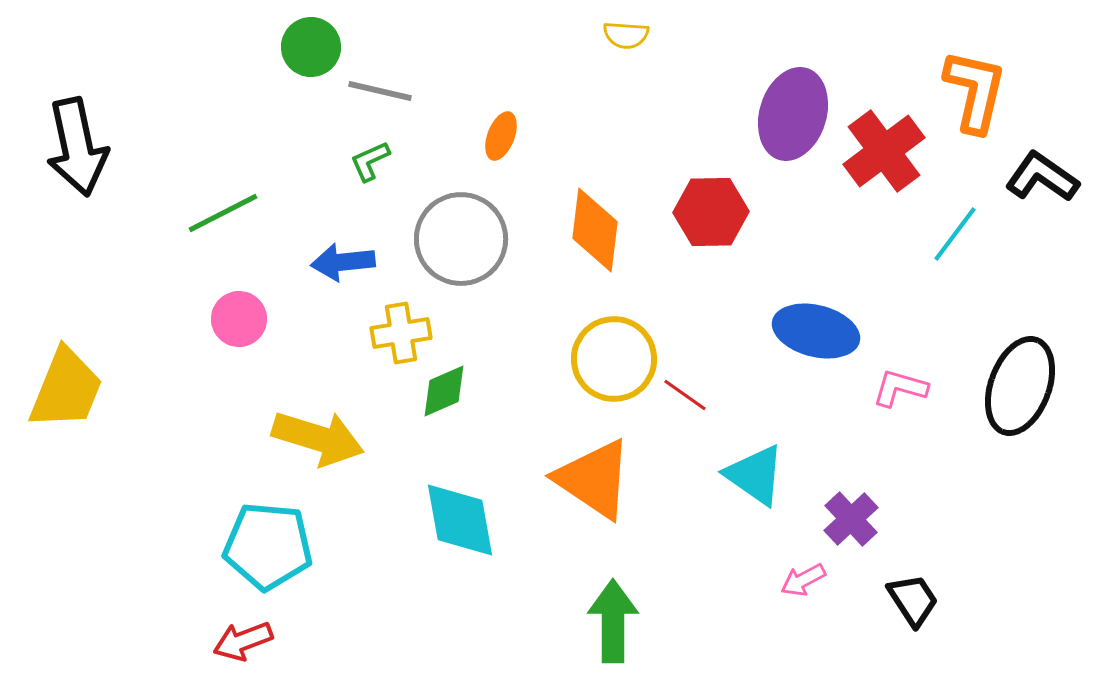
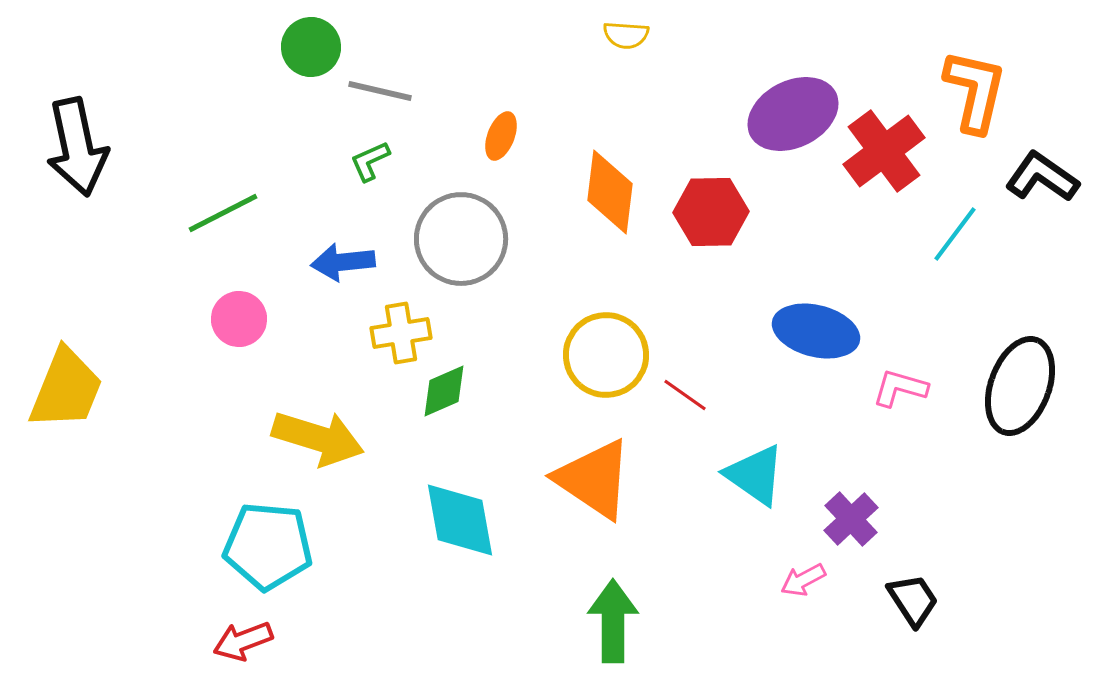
purple ellipse: rotated 46 degrees clockwise
orange diamond: moved 15 px right, 38 px up
yellow circle: moved 8 px left, 4 px up
